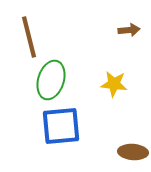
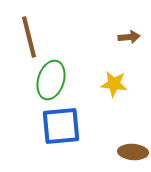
brown arrow: moved 7 px down
